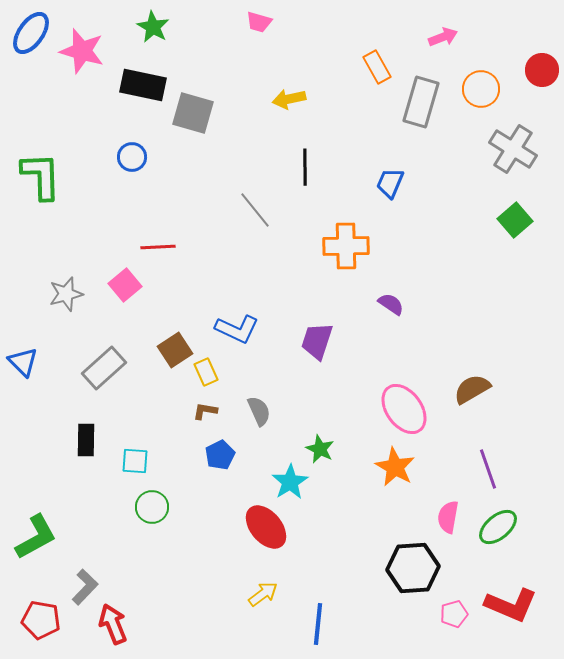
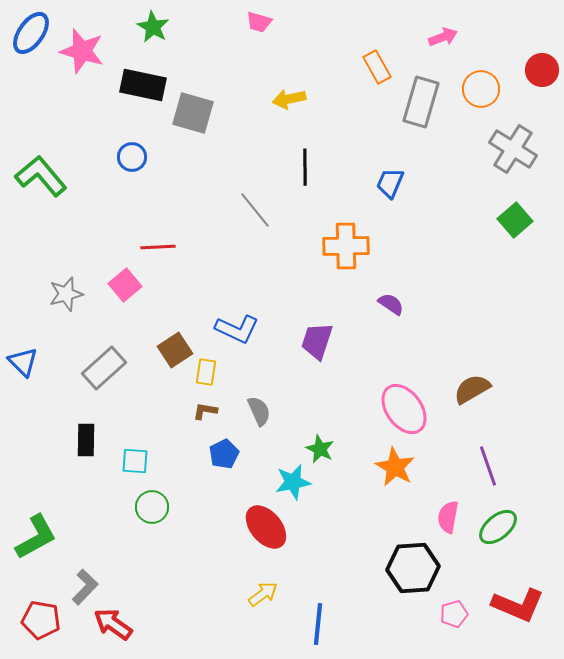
green L-shape at (41, 176): rotated 38 degrees counterclockwise
yellow rectangle at (206, 372): rotated 32 degrees clockwise
blue pentagon at (220, 455): moved 4 px right, 1 px up
purple line at (488, 469): moved 3 px up
cyan star at (290, 482): moved 3 px right; rotated 21 degrees clockwise
red L-shape at (511, 605): moved 7 px right
red arrow at (113, 624): rotated 33 degrees counterclockwise
